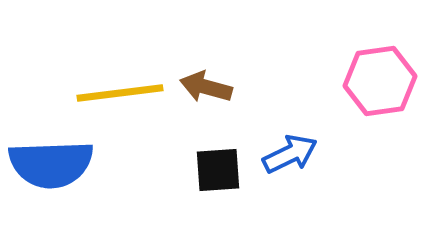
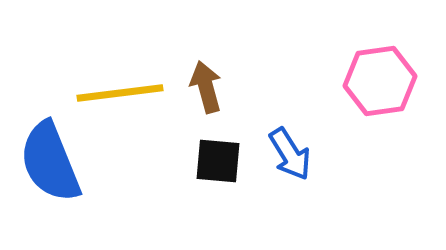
brown arrow: rotated 60 degrees clockwise
blue arrow: rotated 84 degrees clockwise
blue semicircle: moved 1 px left, 2 px up; rotated 70 degrees clockwise
black square: moved 9 px up; rotated 9 degrees clockwise
